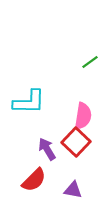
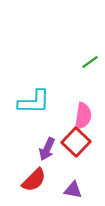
cyan L-shape: moved 5 px right
purple arrow: rotated 125 degrees counterclockwise
